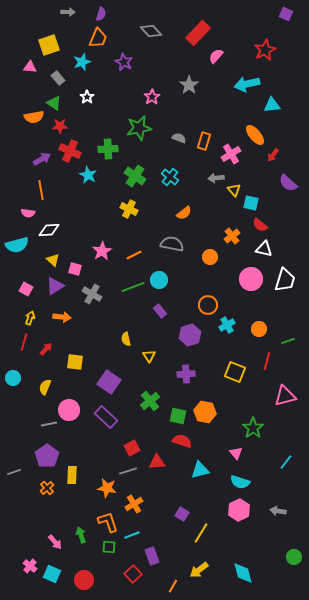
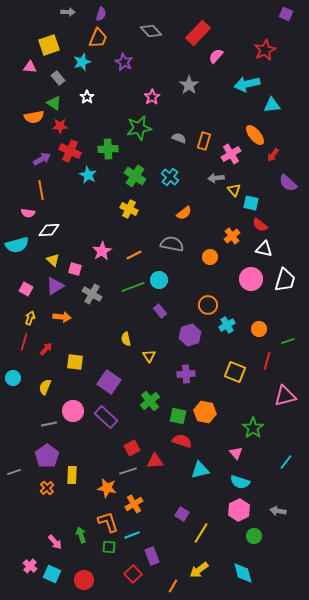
pink circle at (69, 410): moved 4 px right, 1 px down
red triangle at (157, 462): moved 2 px left, 1 px up
green circle at (294, 557): moved 40 px left, 21 px up
